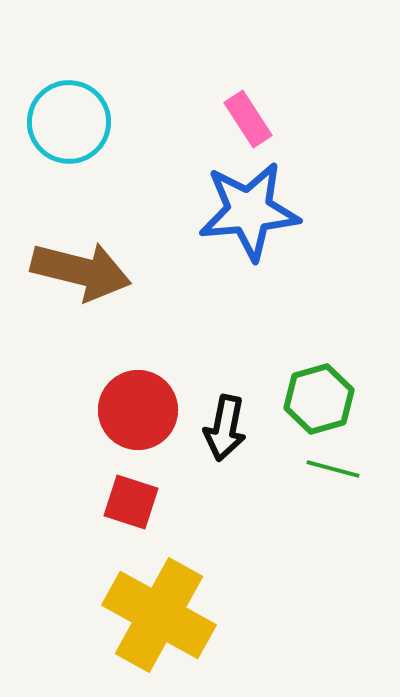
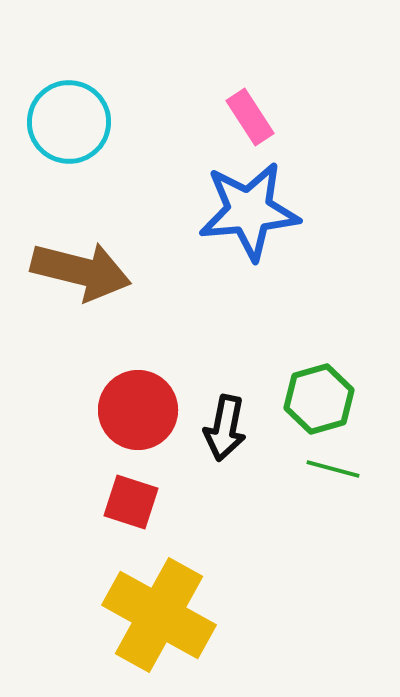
pink rectangle: moved 2 px right, 2 px up
